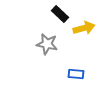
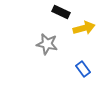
black rectangle: moved 1 px right, 2 px up; rotated 18 degrees counterclockwise
blue rectangle: moved 7 px right, 5 px up; rotated 49 degrees clockwise
